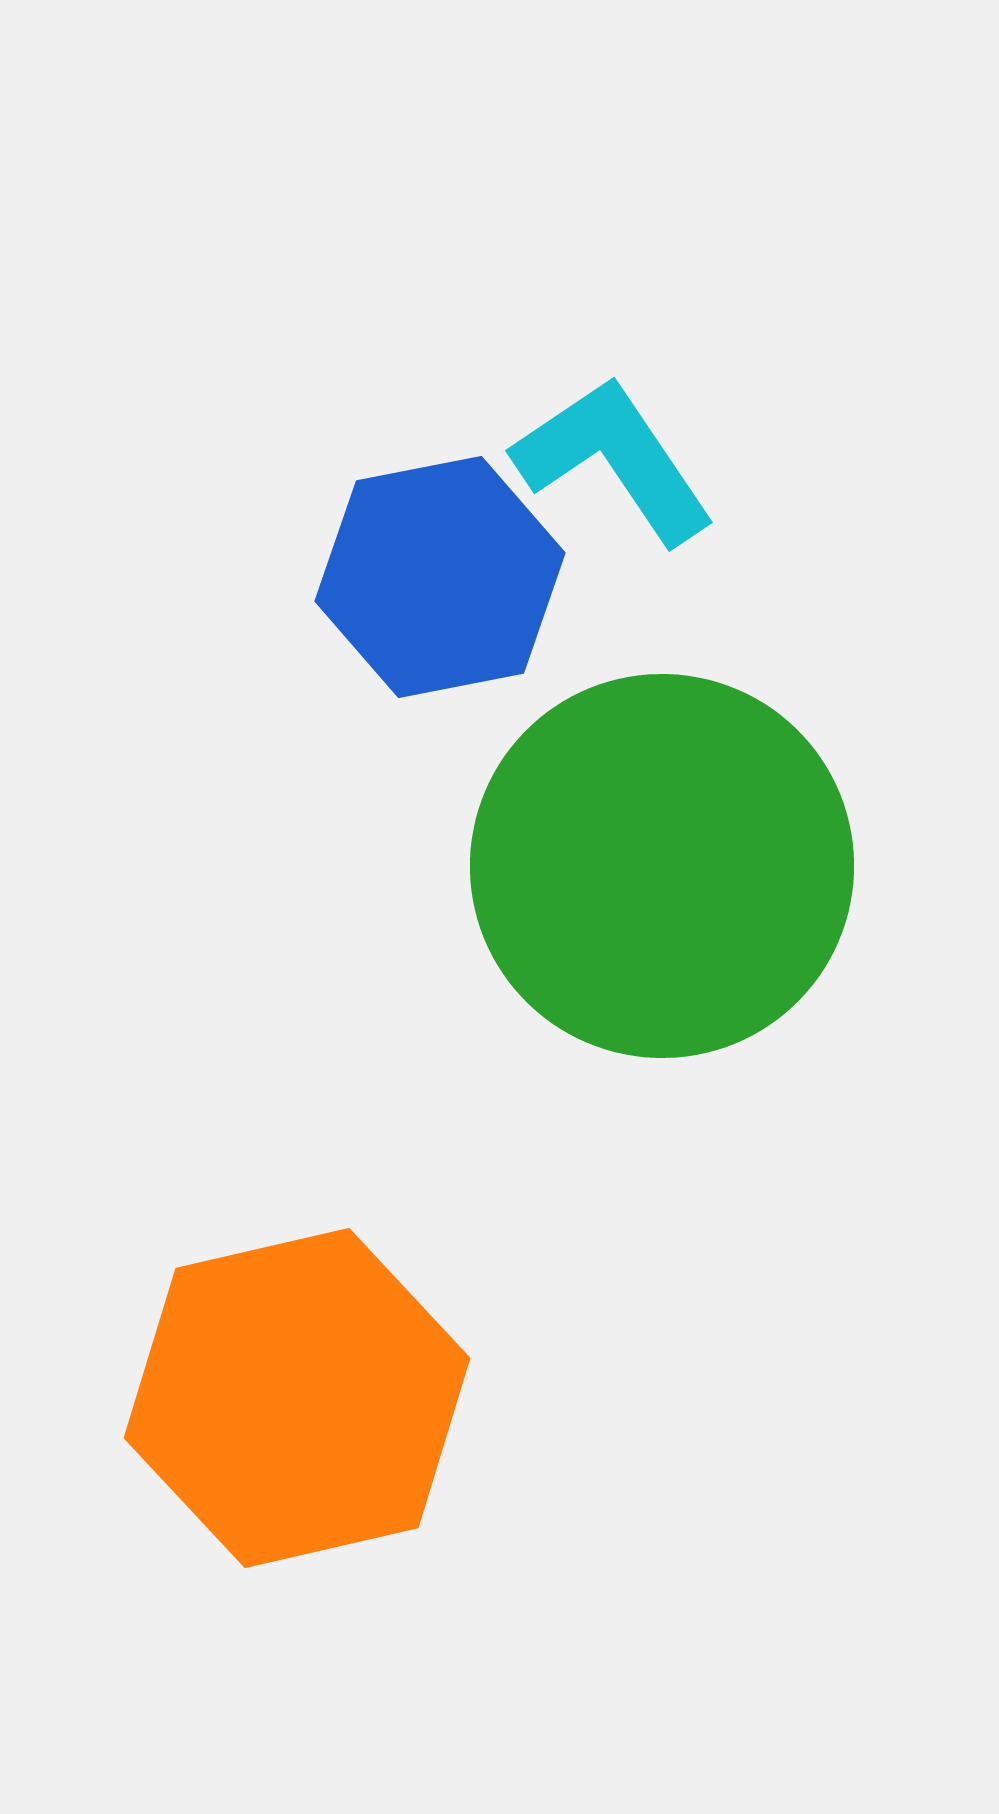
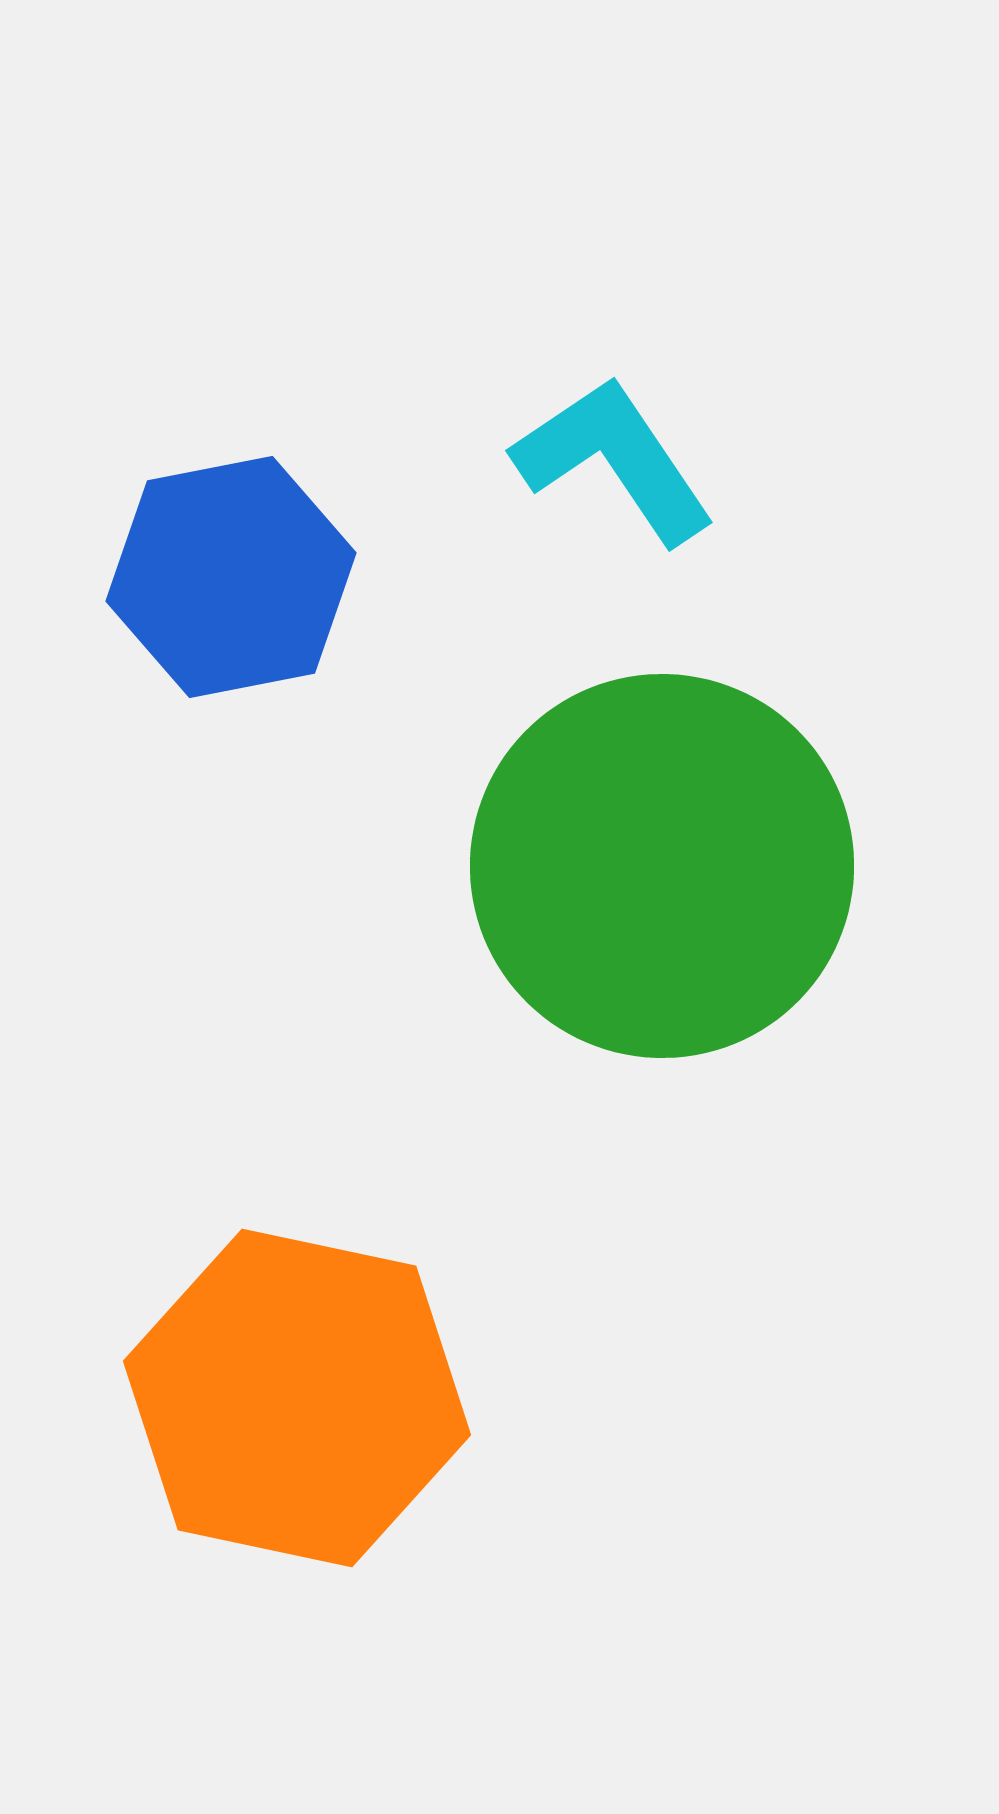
blue hexagon: moved 209 px left
orange hexagon: rotated 25 degrees clockwise
